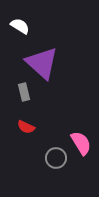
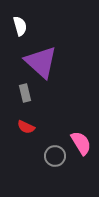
white semicircle: rotated 42 degrees clockwise
purple triangle: moved 1 px left, 1 px up
gray rectangle: moved 1 px right, 1 px down
gray circle: moved 1 px left, 2 px up
